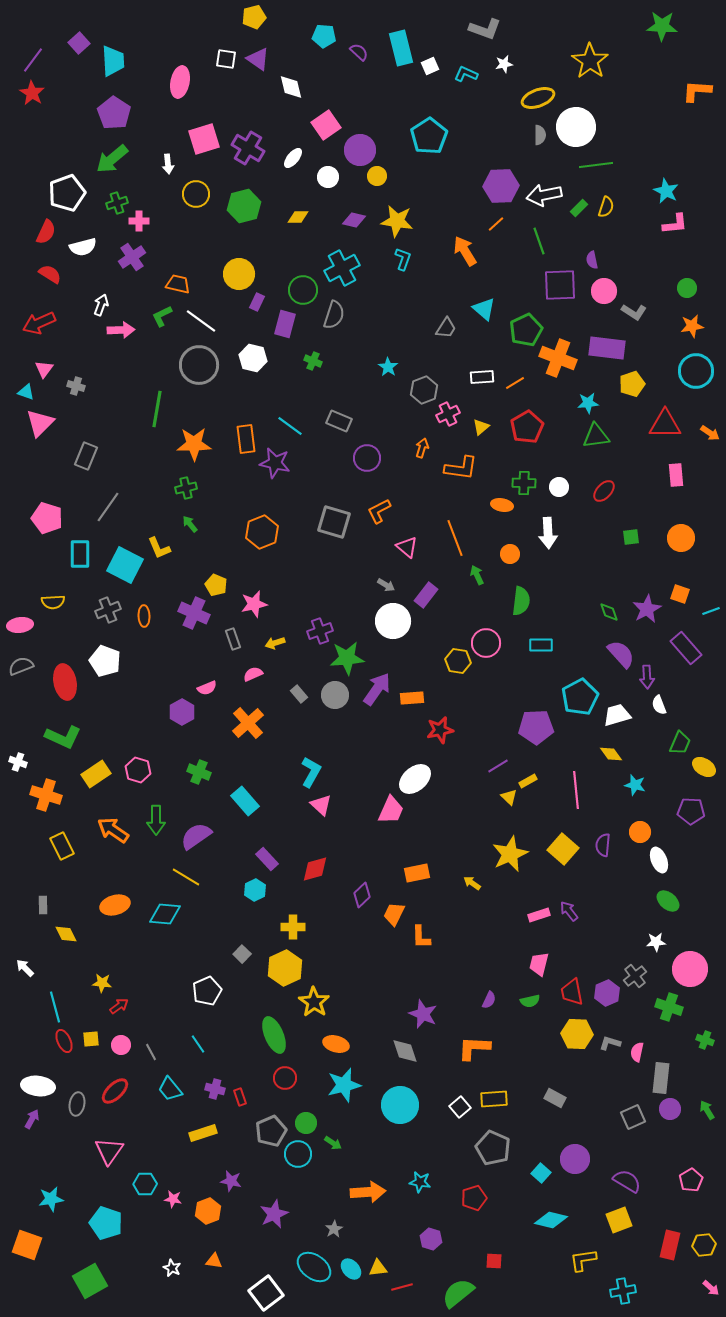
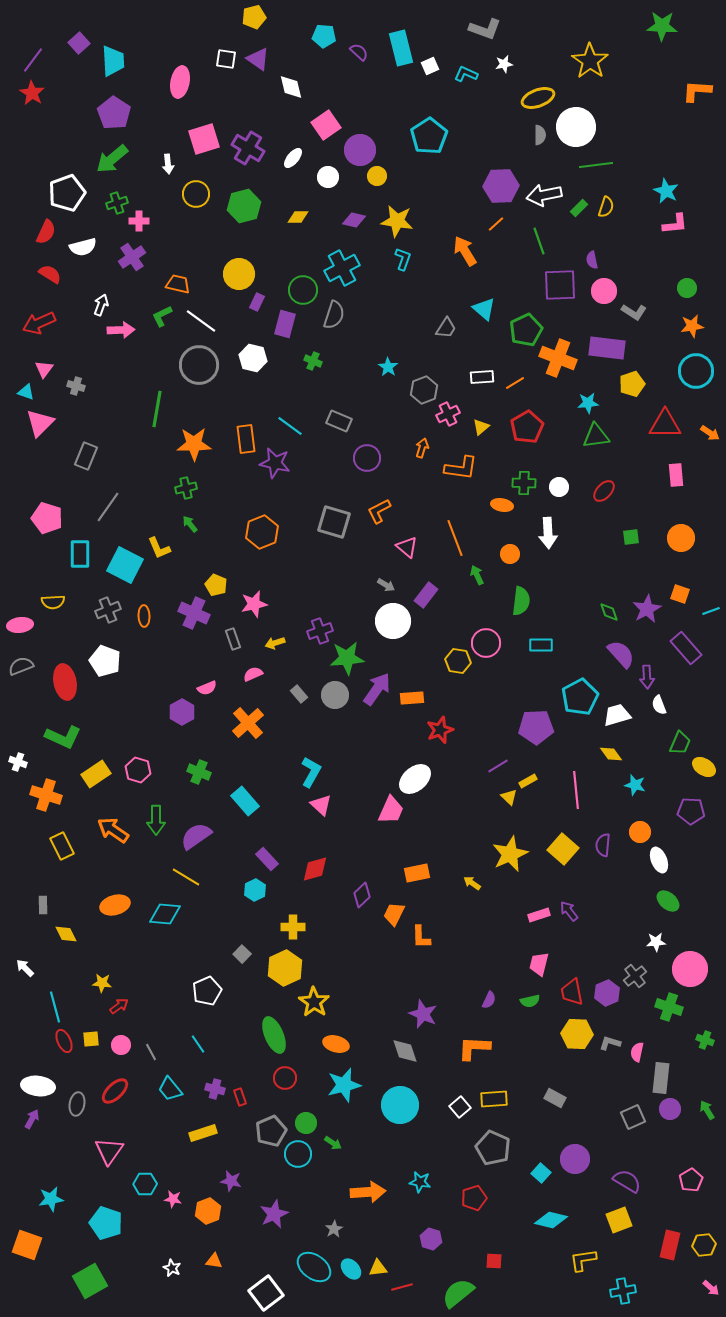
red star at (440, 730): rotated 8 degrees counterclockwise
